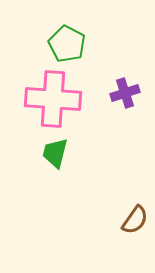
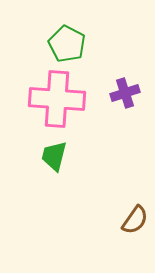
pink cross: moved 4 px right
green trapezoid: moved 1 px left, 3 px down
